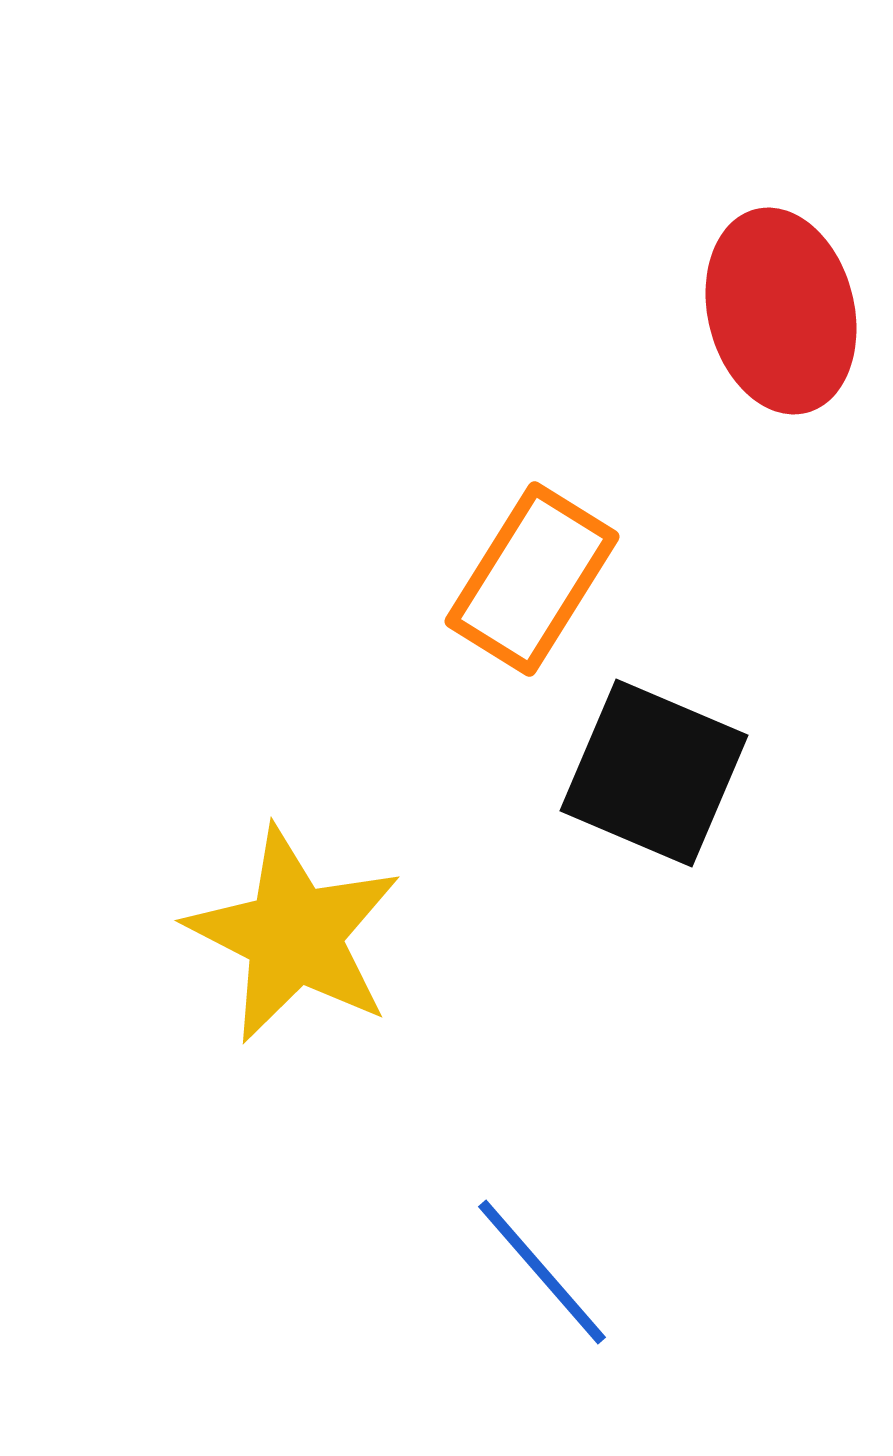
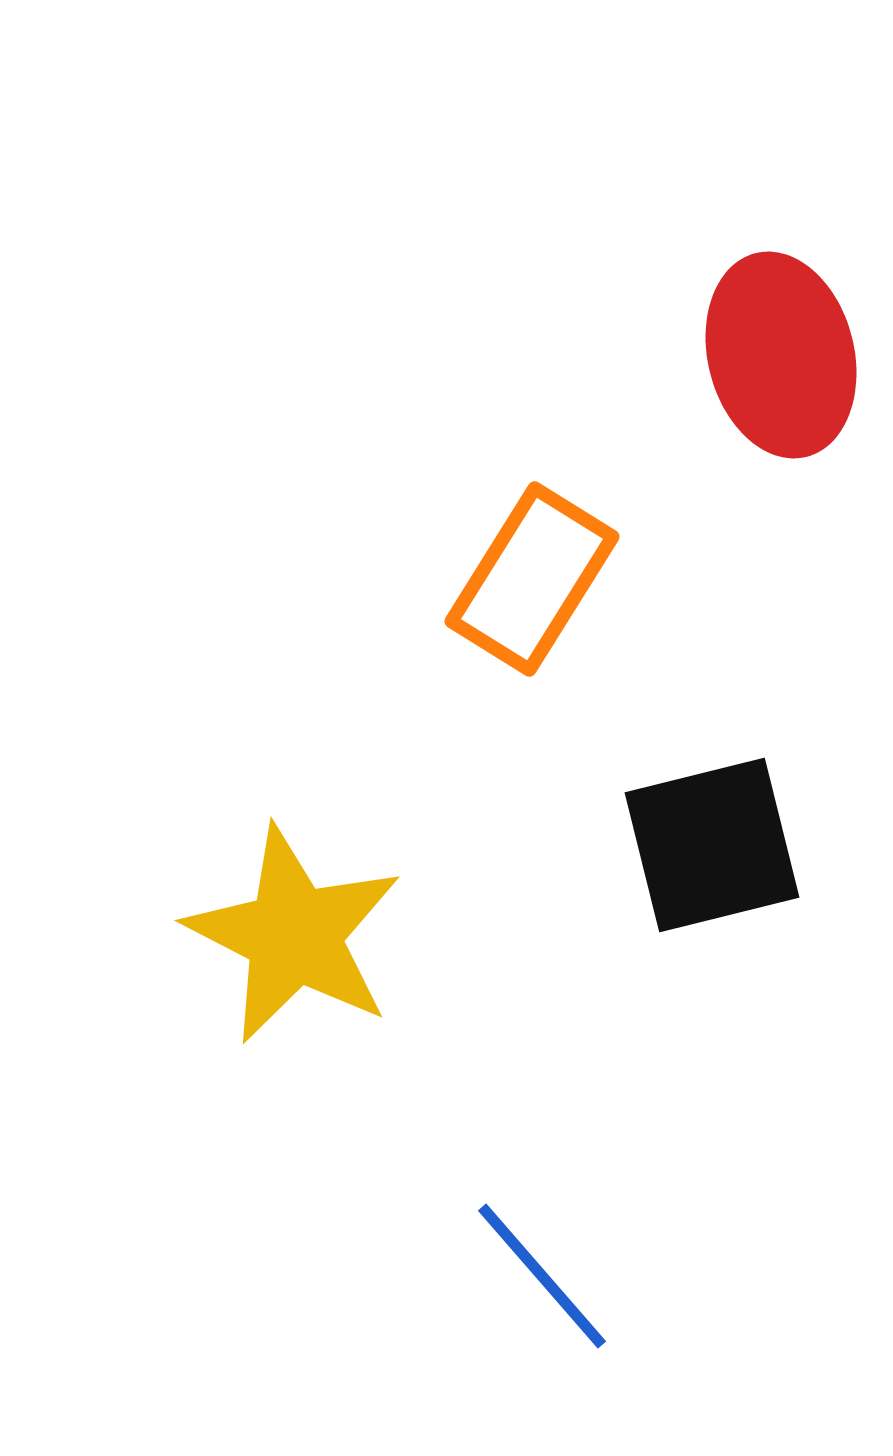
red ellipse: moved 44 px down
black square: moved 58 px right, 72 px down; rotated 37 degrees counterclockwise
blue line: moved 4 px down
